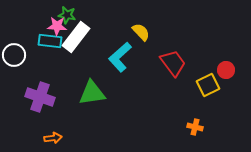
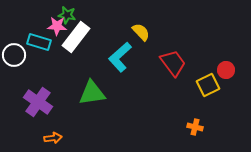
cyan rectangle: moved 11 px left, 1 px down; rotated 10 degrees clockwise
purple cross: moved 2 px left, 5 px down; rotated 16 degrees clockwise
